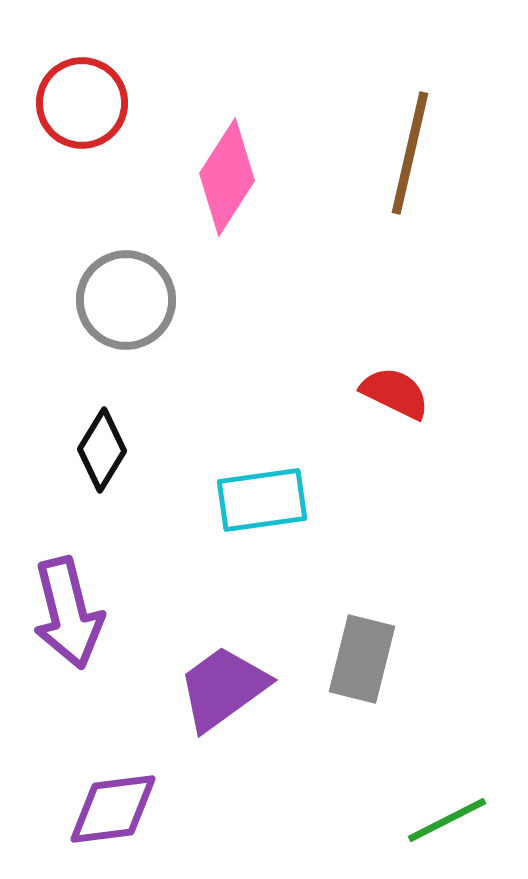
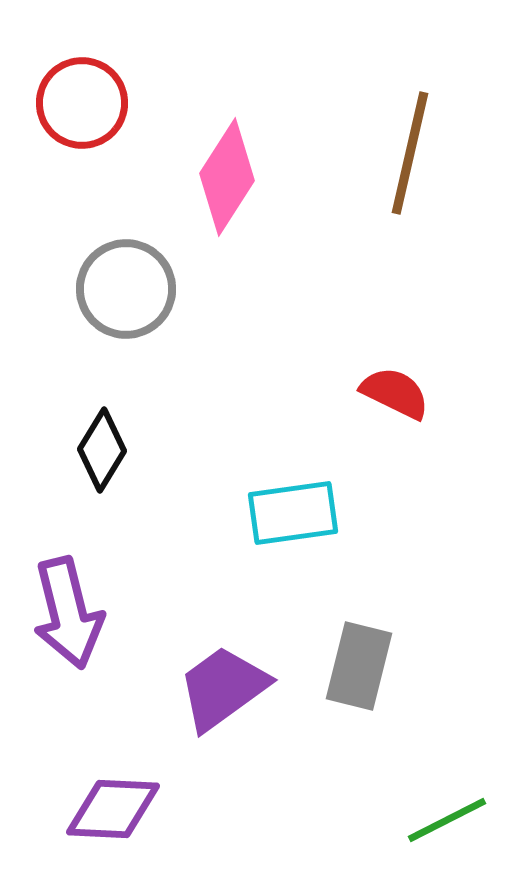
gray circle: moved 11 px up
cyan rectangle: moved 31 px right, 13 px down
gray rectangle: moved 3 px left, 7 px down
purple diamond: rotated 10 degrees clockwise
